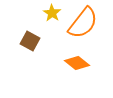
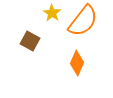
orange semicircle: moved 2 px up
orange diamond: rotated 75 degrees clockwise
